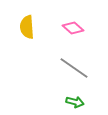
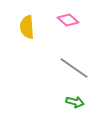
pink diamond: moved 5 px left, 8 px up
